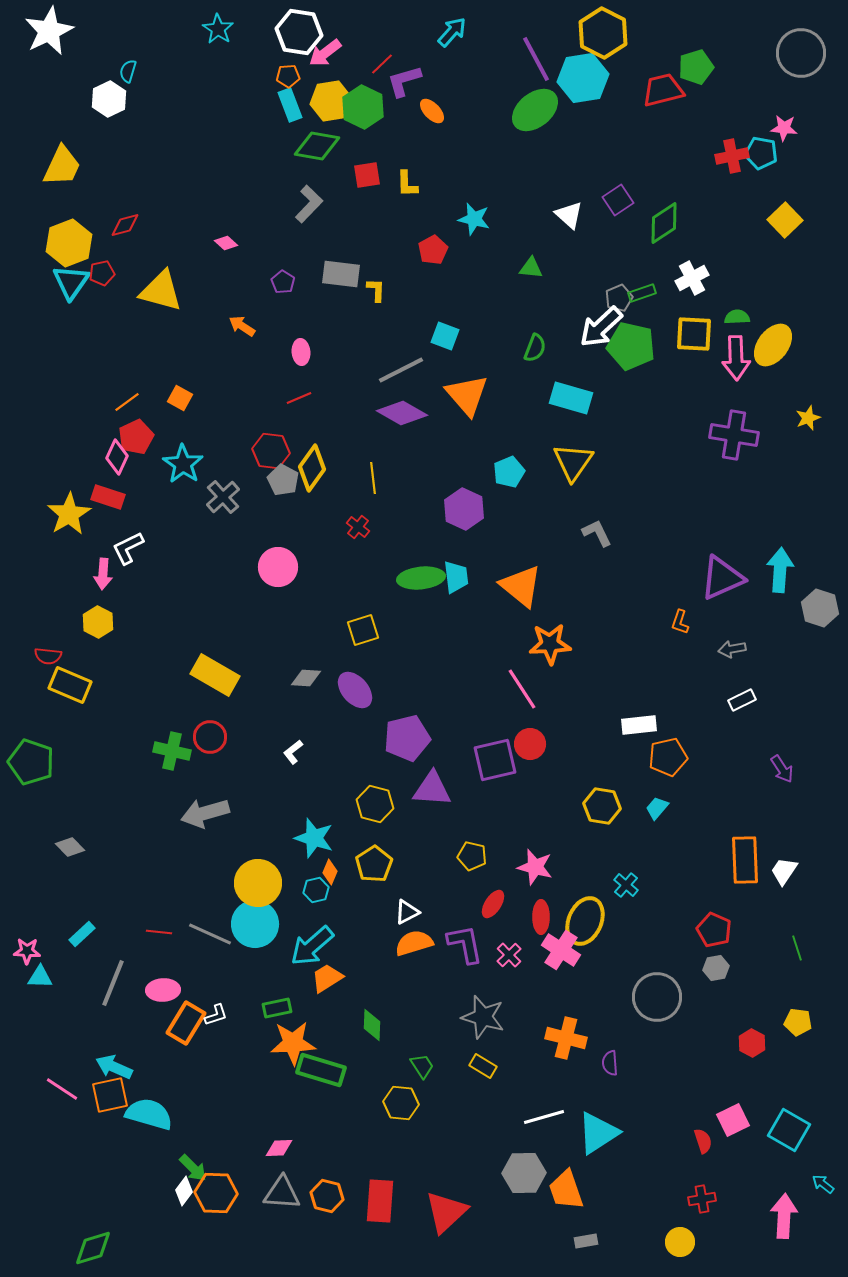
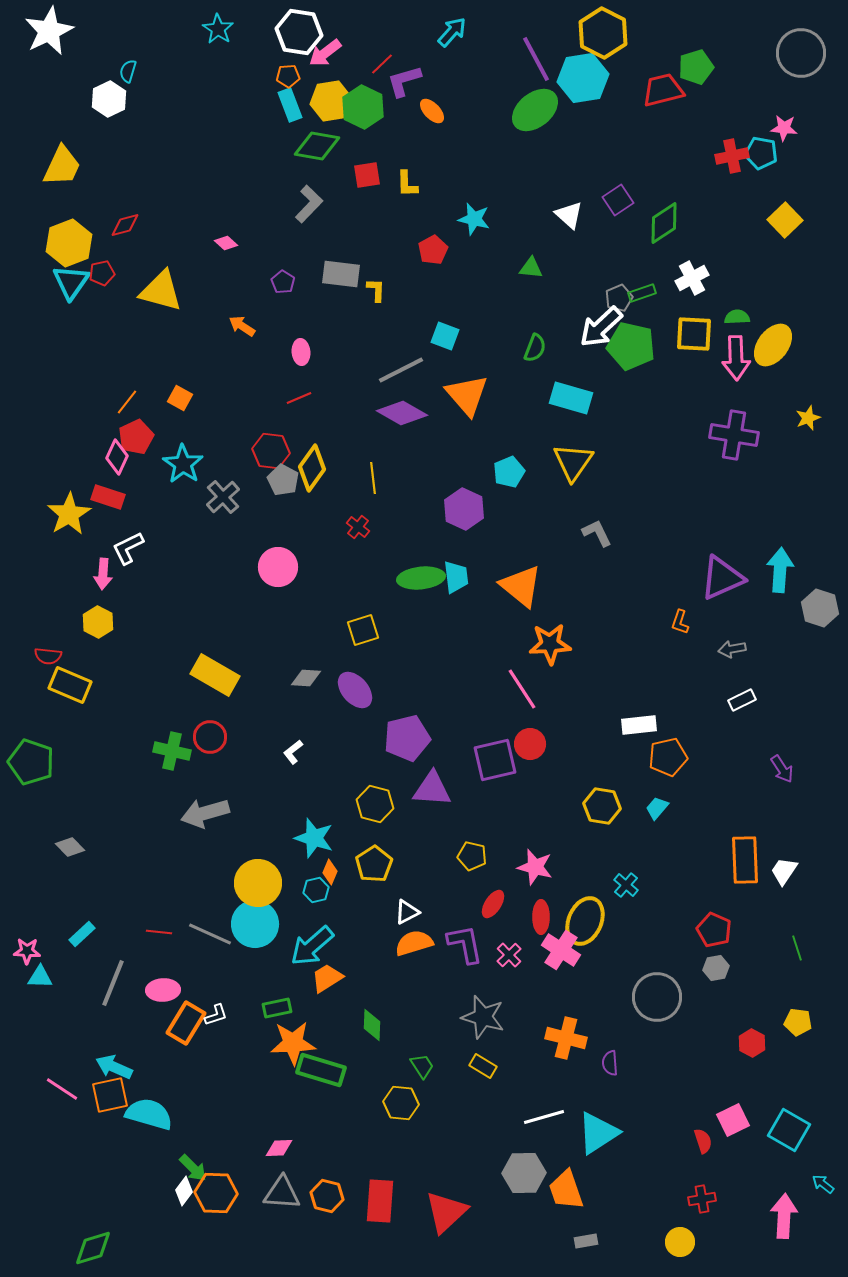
orange line at (127, 402): rotated 16 degrees counterclockwise
